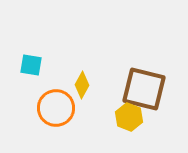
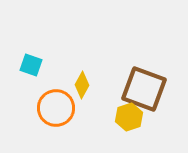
cyan square: rotated 10 degrees clockwise
brown square: rotated 6 degrees clockwise
yellow hexagon: rotated 20 degrees clockwise
